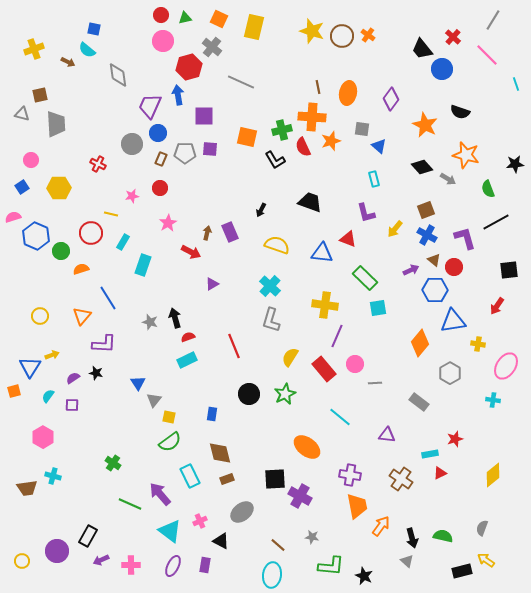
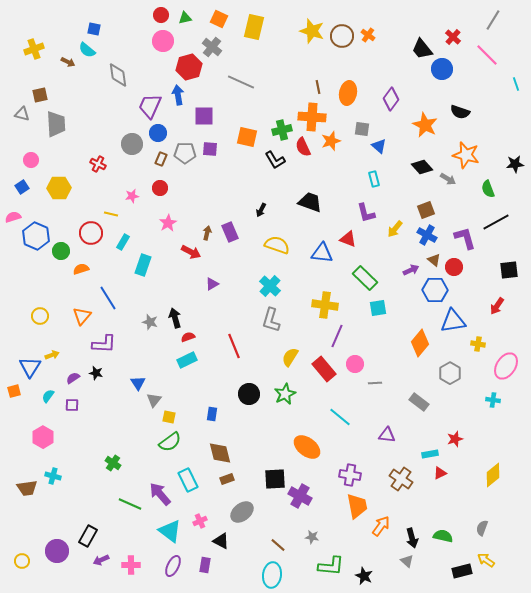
cyan rectangle at (190, 476): moved 2 px left, 4 px down
